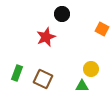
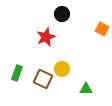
yellow circle: moved 29 px left
green triangle: moved 4 px right, 3 px down
